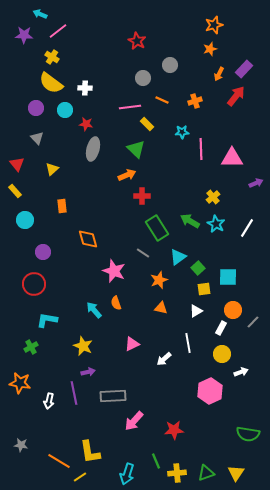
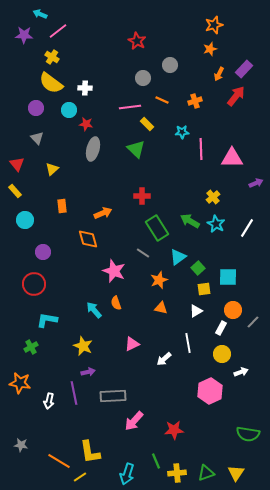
cyan circle at (65, 110): moved 4 px right
orange arrow at (127, 175): moved 24 px left, 38 px down
